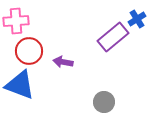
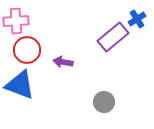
red circle: moved 2 px left, 1 px up
